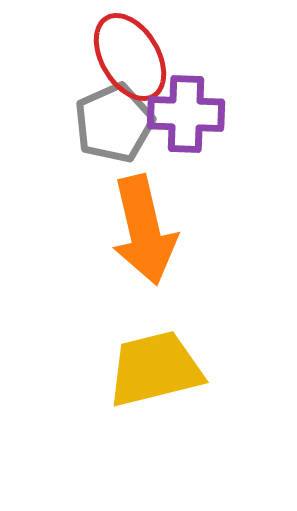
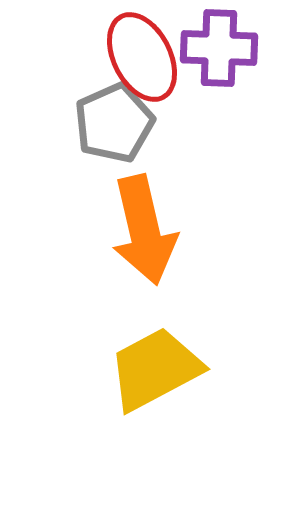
red ellipse: moved 12 px right; rotated 4 degrees clockwise
purple cross: moved 33 px right, 66 px up
yellow trapezoid: rotated 14 degrees counterclockwise
